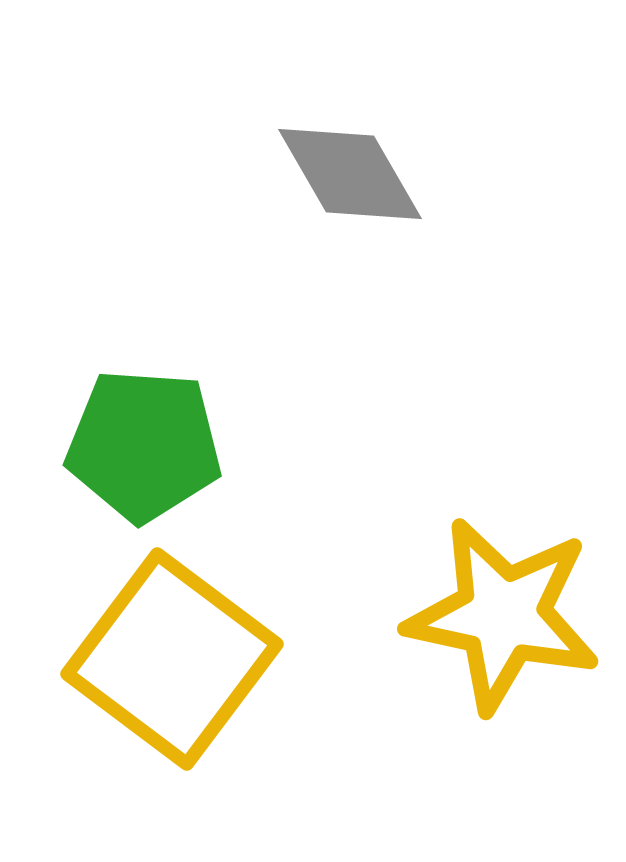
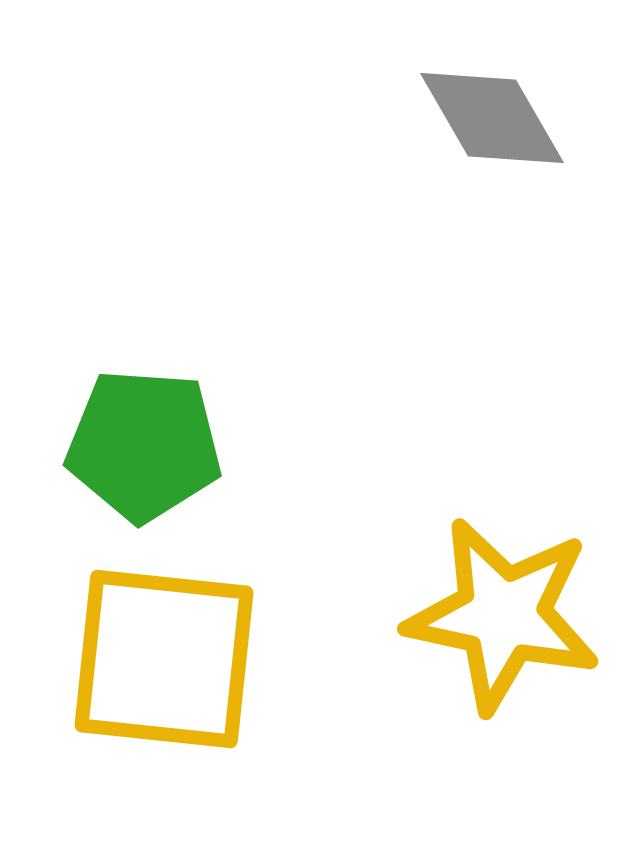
gray diamond: moved 142 px right, 56 px up
yellow square: moved 8 px left; rotated 31 degrees counterclockwise
